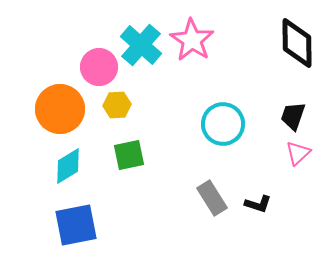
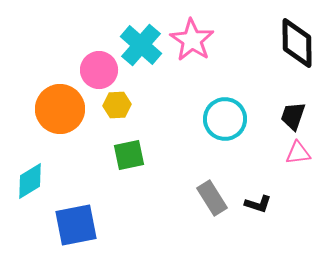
pink circle: moved 3 px down
cyan circle: moved 2 px right, 5 px up
pink triangle: rotated 36 degrees clockwise
cyan diamond: moved 38 px left, 15 px down
